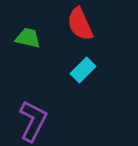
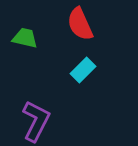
green trapezoid: moved 3 px left
purple L-shape: moved 3 px right
